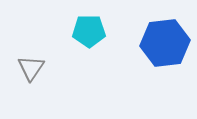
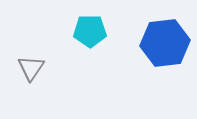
cyan pentagon: moved 1 px right
